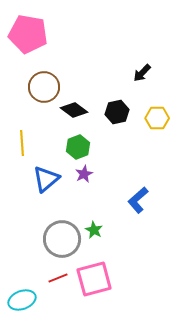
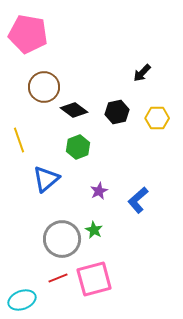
yellow line: moved 3 px left, 3 px up; rotated 15 degrees counterclockwise
purple star: moved 15 px right, 17 px down
